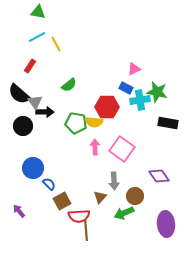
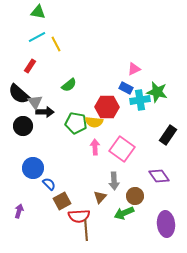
black rectangle: moved 12 px down; rotated 66 degrees counterclockwise
purple arrow: rotated 56 degrees clockwise
